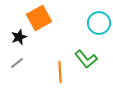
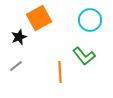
cyan circle: moved 9 px left, 3 px up
green L-shape: moved 2 px left, 3 px up
gray line: moved 1 px left, 3 px down
